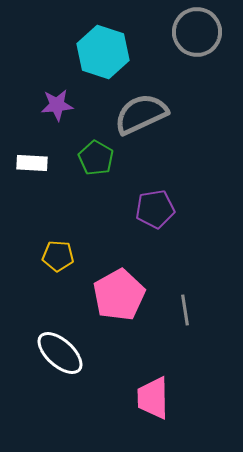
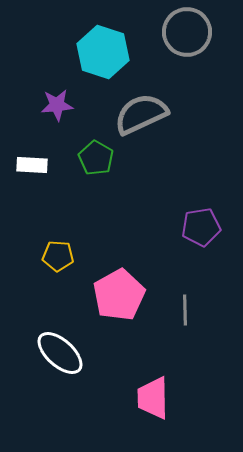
gray circle: moved 10 px left
white rectangle: moved 2 px down
purple pentagon: moved 46 px right, 18 px down
gray line: rotated 8 degrees clockwise
